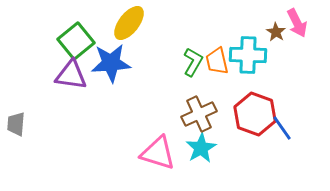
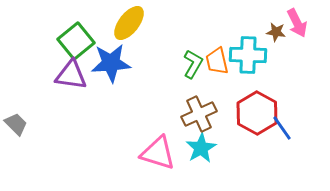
brown star: rotated 24 degrees counterclockwise
green L-shape: moved 2 px down
red hexagon: moved 2 px right, 1 px up; rotated 9 degrees clockwise
gray trapezoid: rotated 130 degrees clockwise
